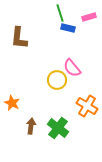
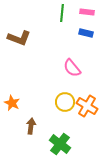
green line: moved 2 px right; rotated 24 degrees clockwise
pink rectangle: moved 2 px left, 5 px up; rotated 24 degrees clockwise
blue rectangle: moved 18 px right, 5 px down
brown L-shape: rotated 75 degrees counterclockwise
yellow circle: moved 8 px right, 22 px down
green cross: moved 2 px right, 16 px down
